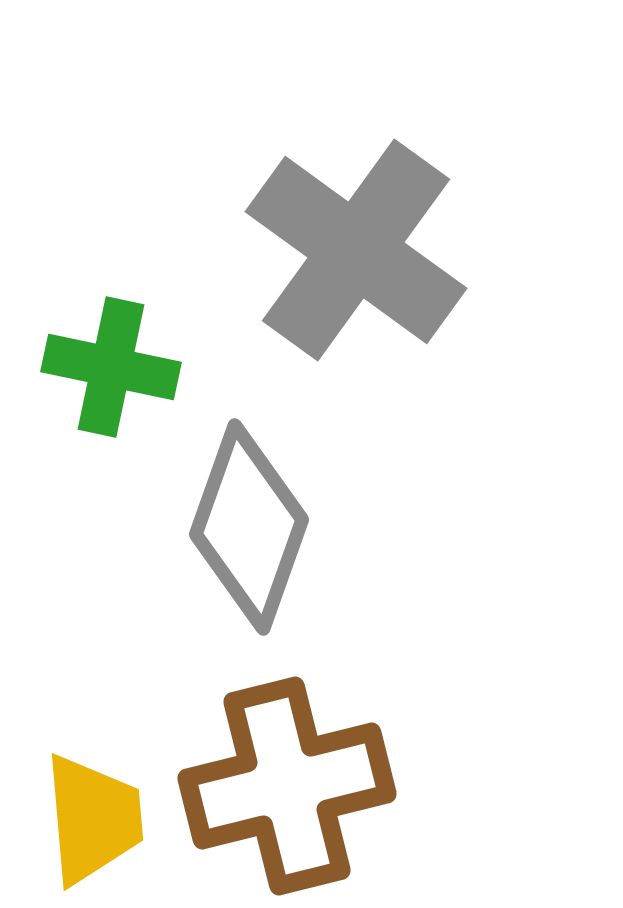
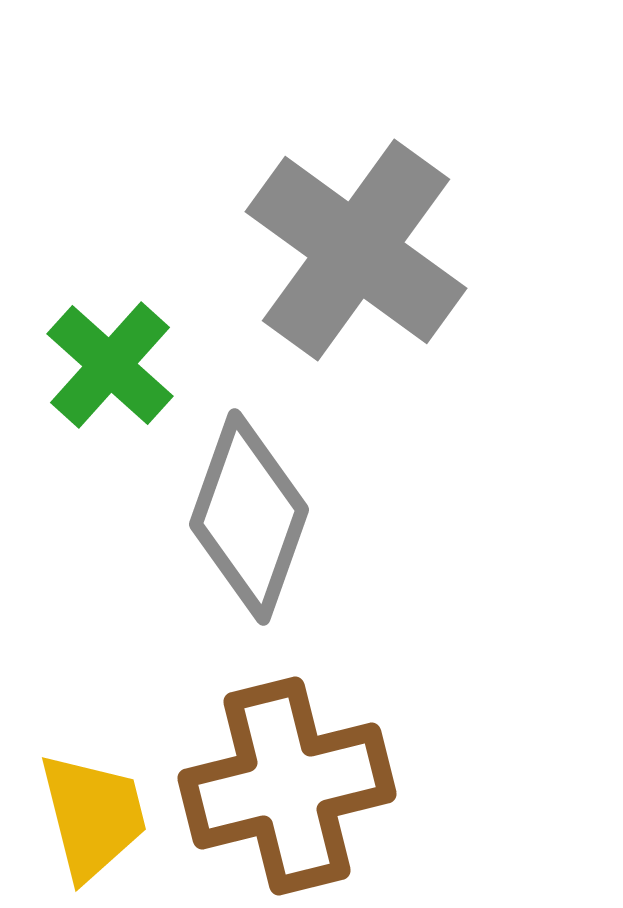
green cross: moved 1 px left, 2 px up; rotated 30 degrees clockwise
gray diamond: moved 10 px up
yellow trapezoid: moved 3 px up; rotated 9 degrees counterclockwise
